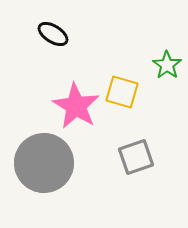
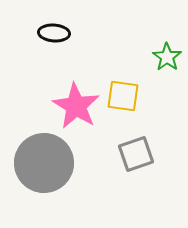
black ellipse: moved 1 px right, 1 px up; rotated 28 degrees counterclockwise
green star: moved 8 px up
yellow square: moved 1 px right, 4 px down; rotated 8 degrees counterclockwise
gray square: moved 3 px up
